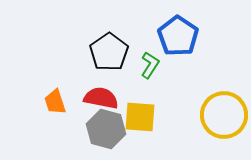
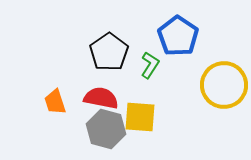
yellow circle: moved 30 px up
